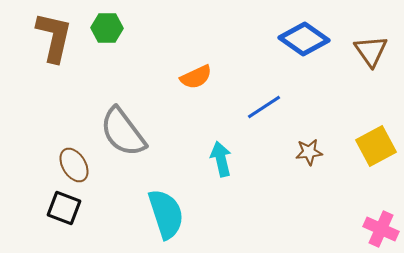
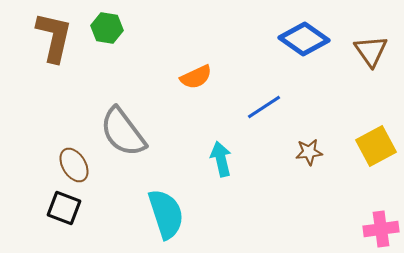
green hexagon: rotated 8 degrees clockwise
pink cross: rotated 32 degrees counterclockwise
